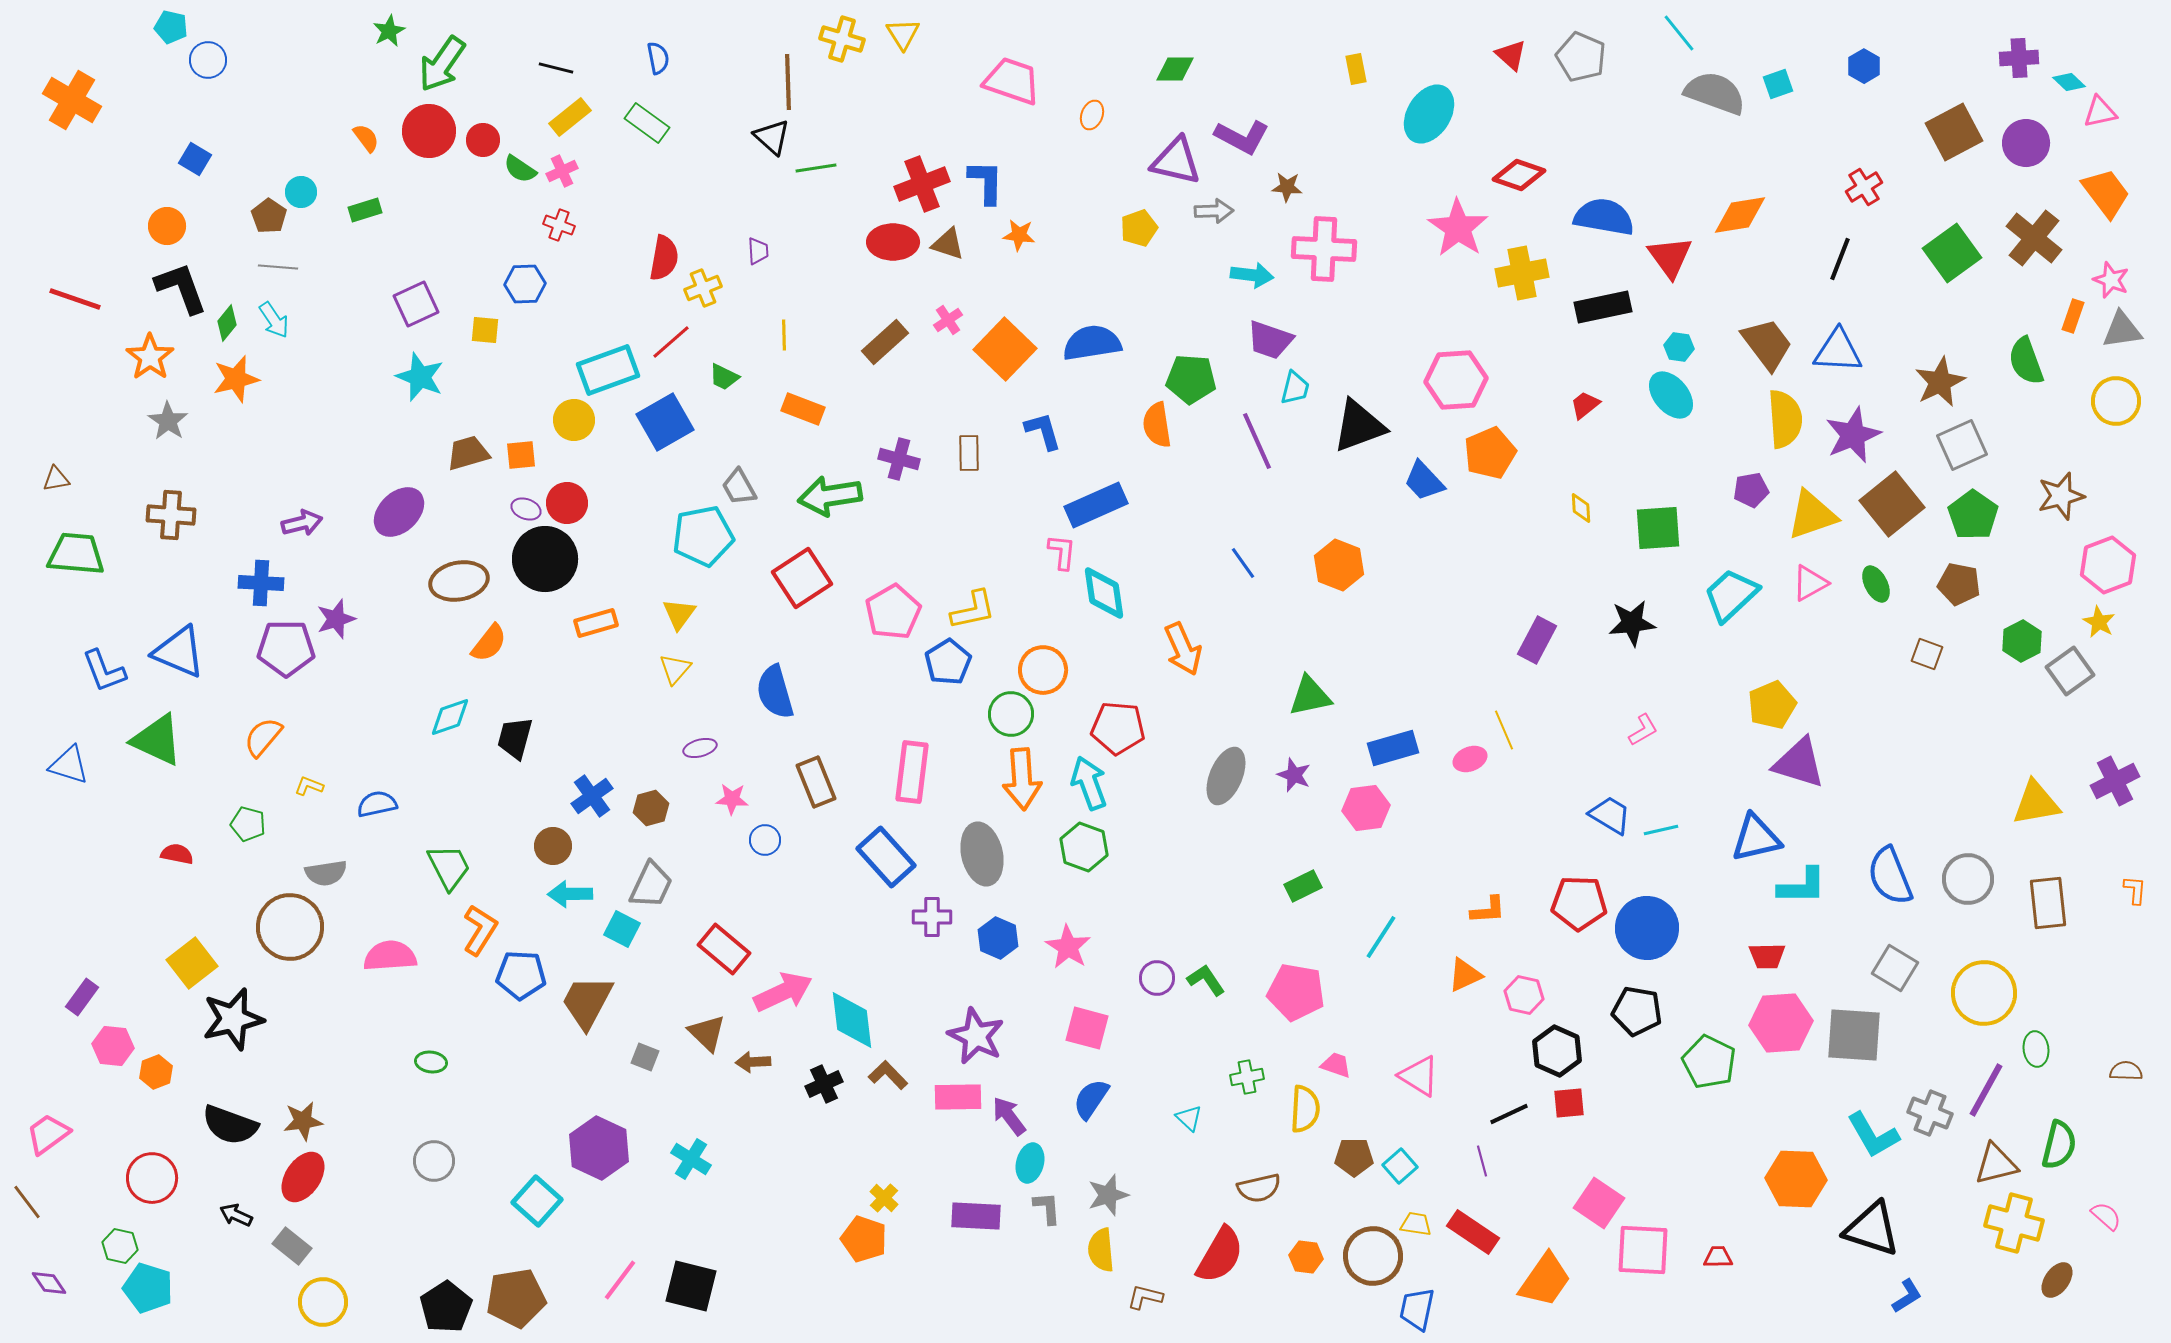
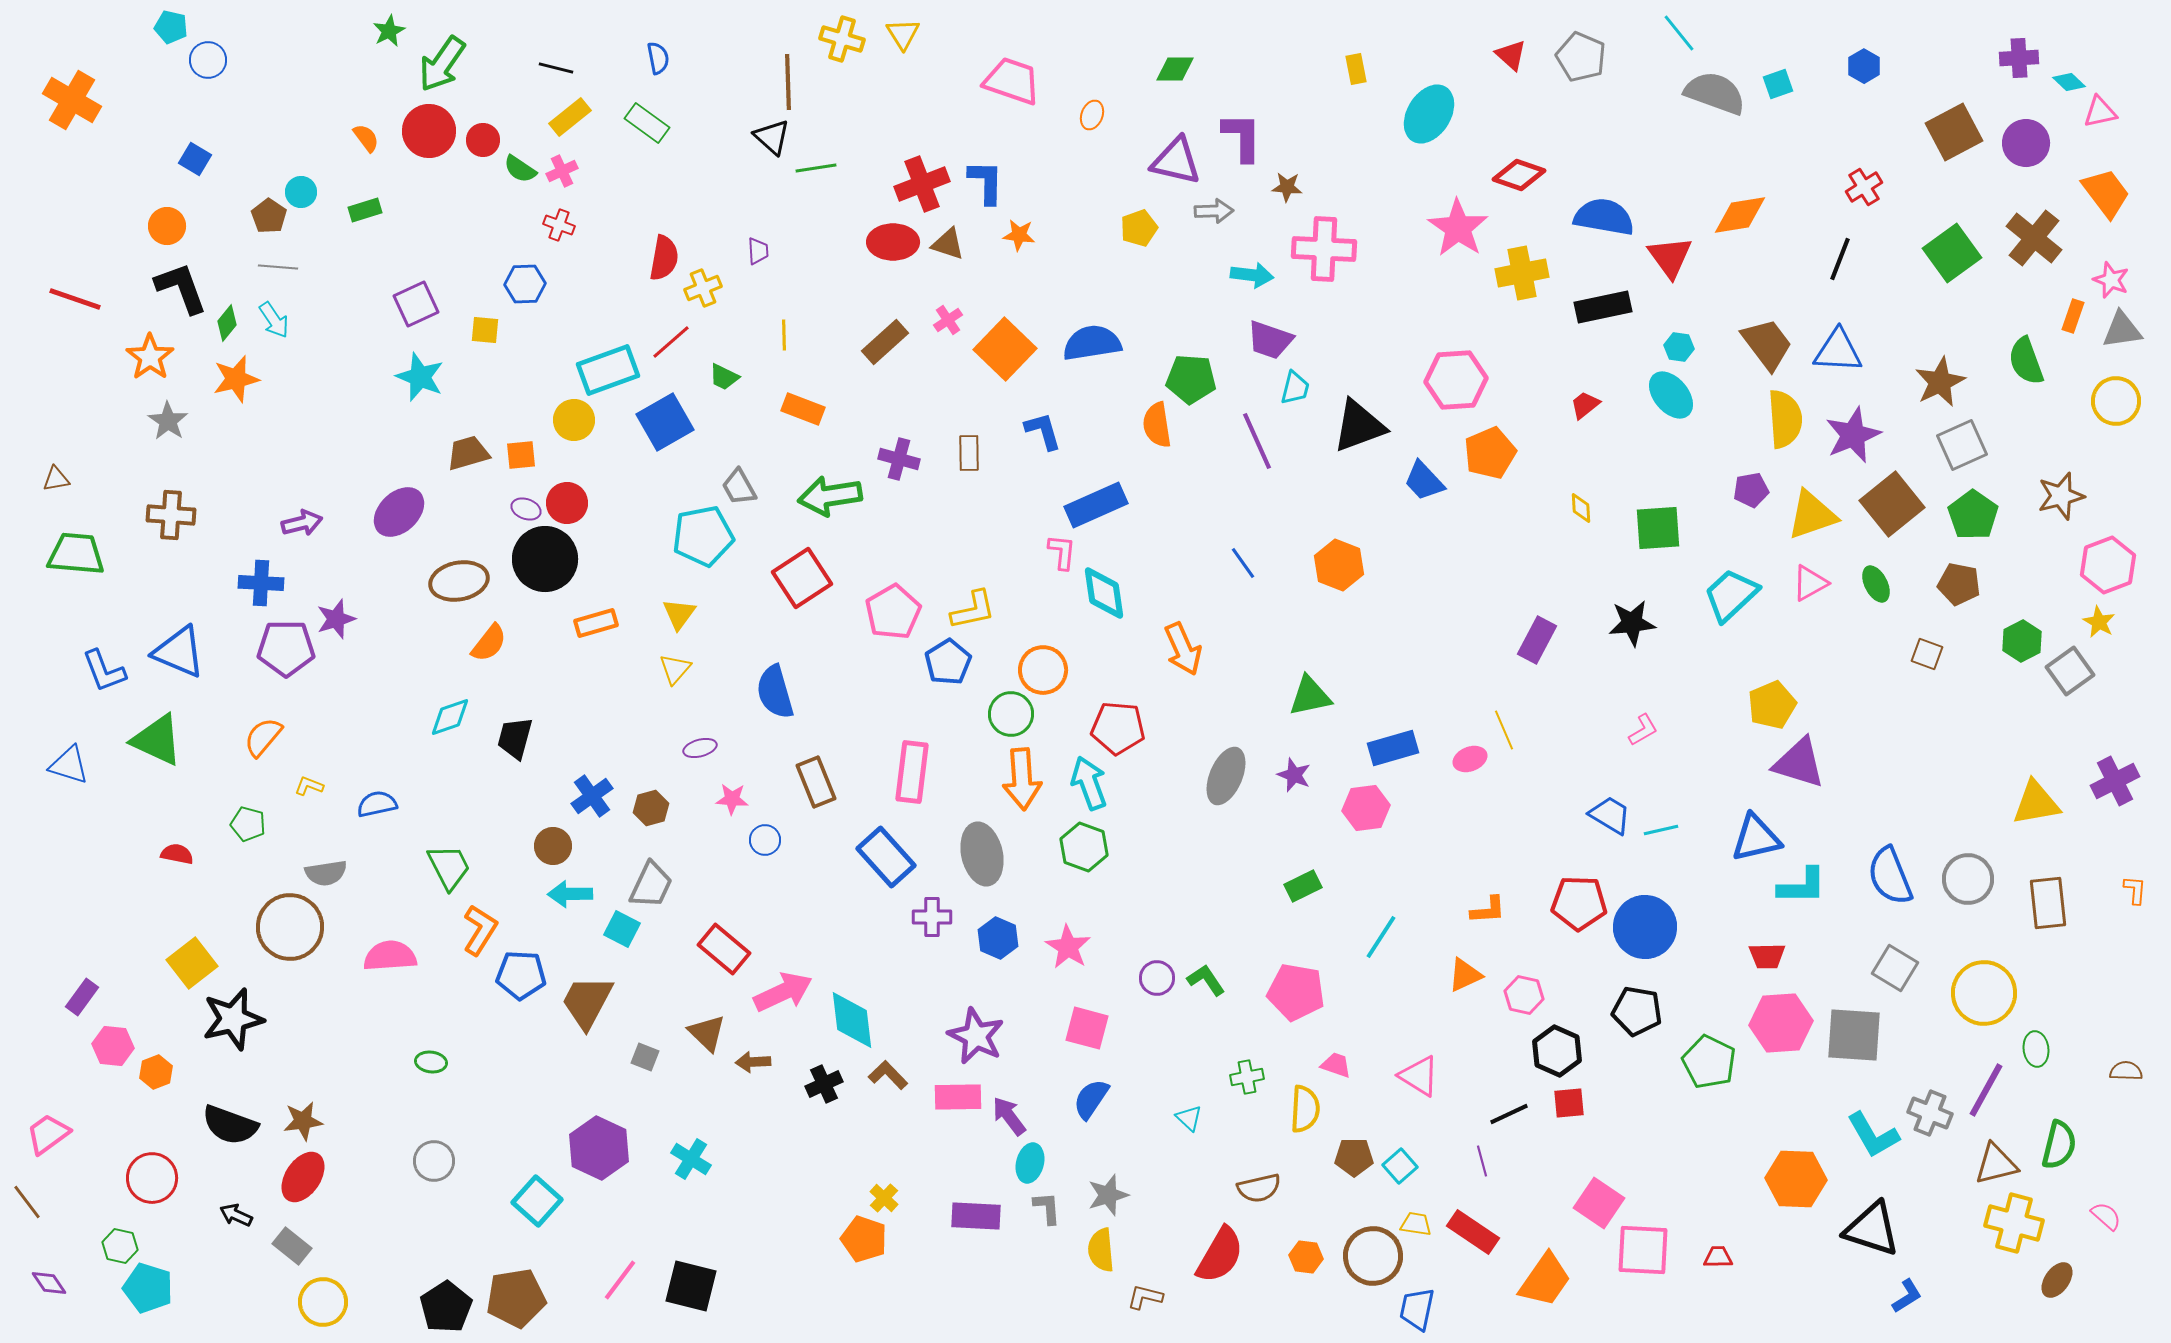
purple L-shape at (1242, 137): rotated 118 degrees counterclockwise
blue circle at (1647, 928): moved 2 px left, 1 px up
